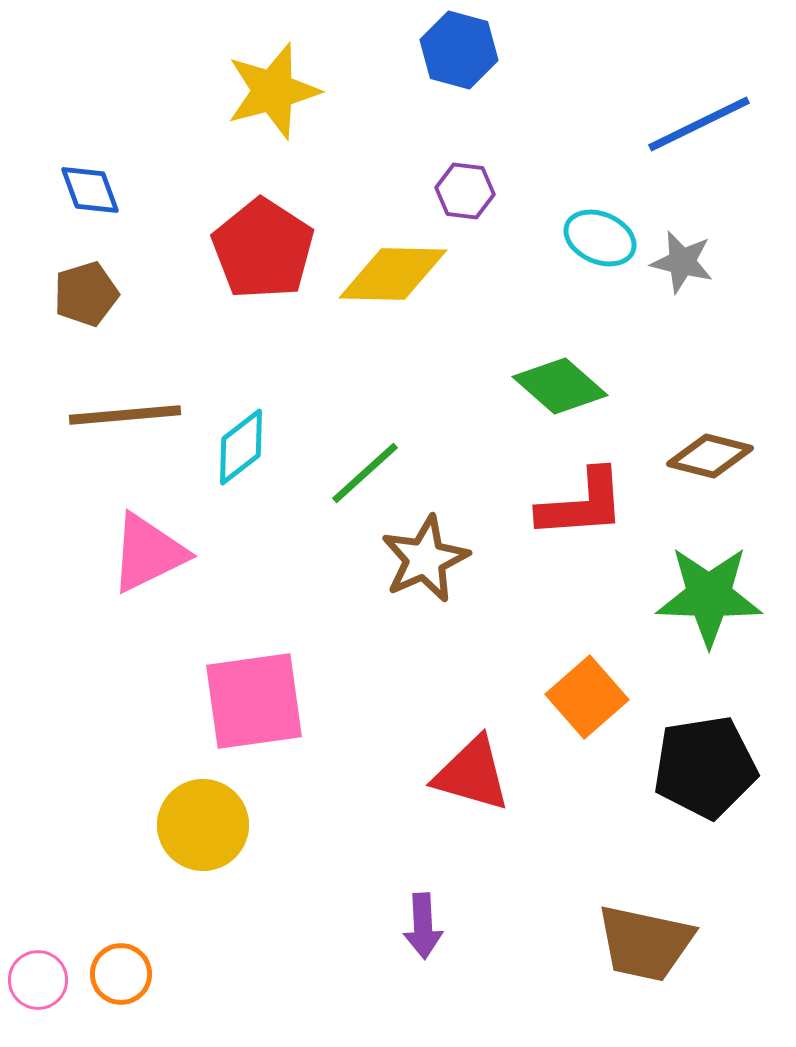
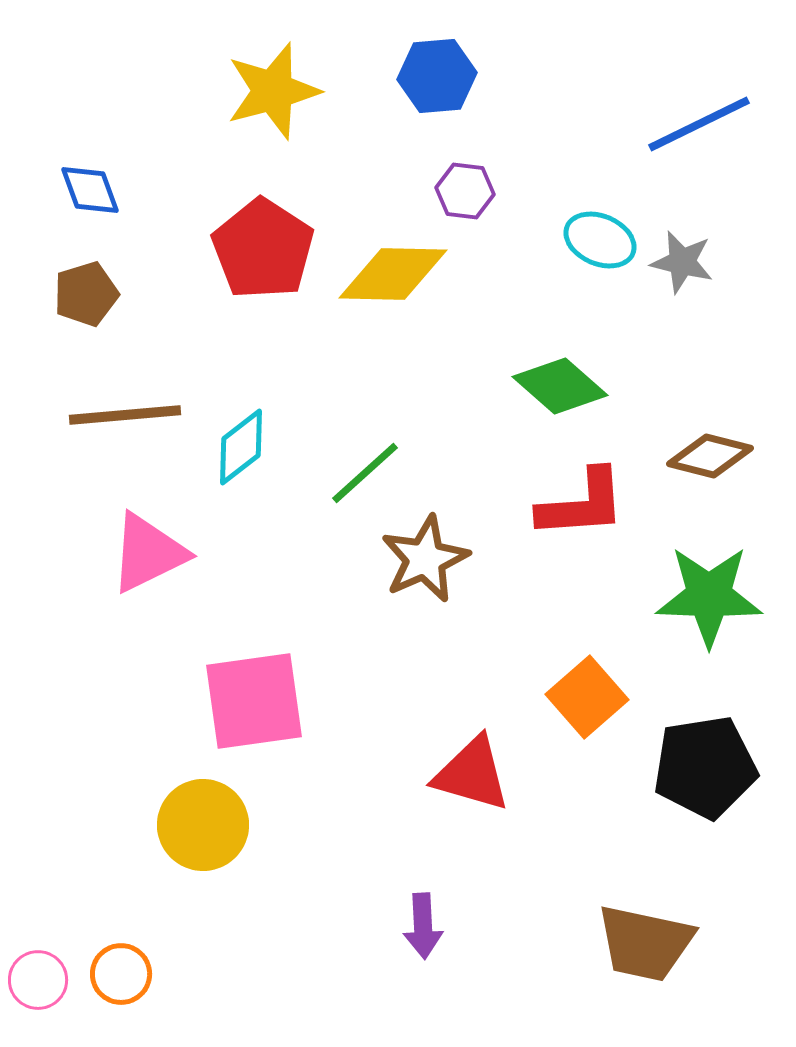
blue hexagon: moved 22 px left, 26 px down; rotated 20 degrees counterclockwise
cyan ellipse: moved 2 px down
